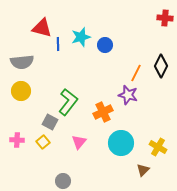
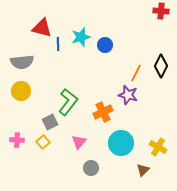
red cross: moved 4 px left, 7 px up
gray square: rotated 35 degrees clockwise
gray circle: moved 28 px right, 13 px up
